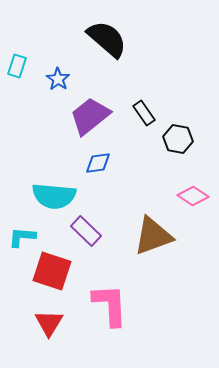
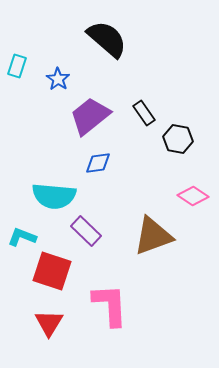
cyan L-shape: rotated 16 degrees clockwise
